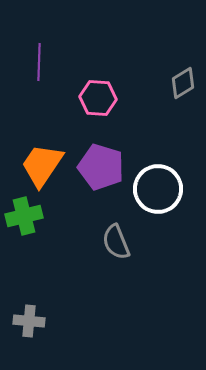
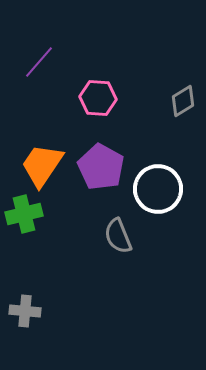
purple line: rotated 39 degrees clockwise
gray diamond: moved 18 px down
purple pentagon: rotated 12 degrees clockwise
green cross: moved 2 px up
gray semicircle: moved 2 px right, 6 px up
gray cross: moved 4 px left, 10 px up
